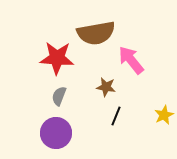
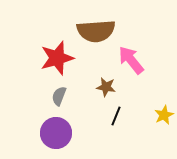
brown semicircle: moved 2 px up; rotated 6 degrees clockwise
red star: rotated 20 degrees counterclockwise
